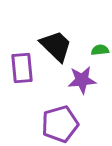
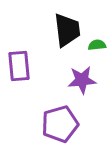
black trapezoid: moved 11 px right, 16 px up; rotated 39 degrees clockwise
green semicircle: moved 3 px left, 5 px up
purple rectangle: moved 3 px left, 2 px up
